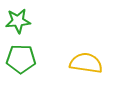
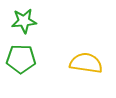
green star: moved 6 px right
